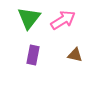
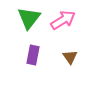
brown triangle: moved 5 px left, 2 px down; rotated 42 degrees clockwise
